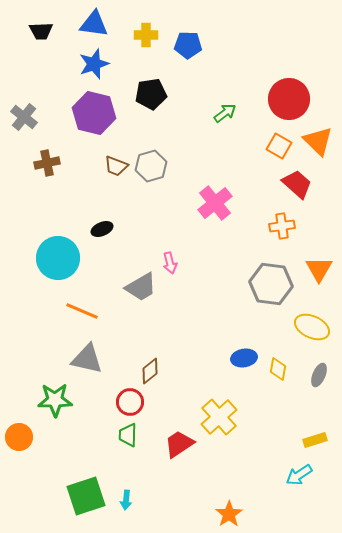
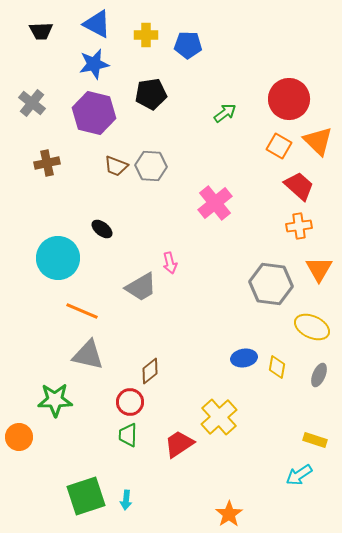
blue triangle at (94, 24): moved 3 px right; rotated 20 degrees clockwise
blue star at (94, 64): rotated 8 degrees clockwise
gray cross at (24, 117): moved 8 px right, 14 px up
gray hexagon at (151, 166): rotated 20 degrees clockwise
red trapezoid at (297, 184): moved 2 px right, 2 px down
orange cross at (282, 226): moved 17 px right
black ellipse at (102, 229): rotated 60 degrees clockwise
gray triangle at (87, 359): moved 1 px right, 4 px up
yellow diamond at (278, 369): moved 1 px left, 2 px up
yellow rectangle at (315, 440): rotated 35 degrees clockwise
